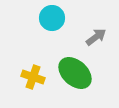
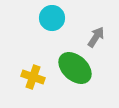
gray arrow: rotated 20 degrees counterclockwise
green ellipse: moved 5 px up
